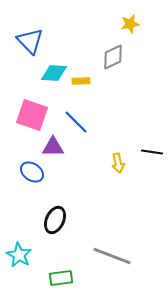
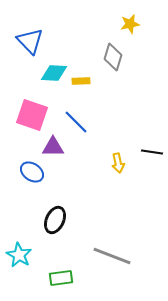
gray diamond: rotated 48 degrees counterclockwise
